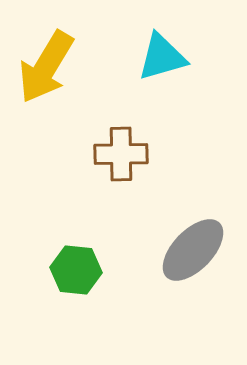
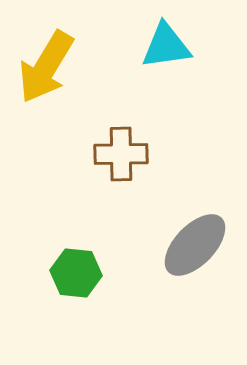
cyan triangle: moved 4 px right, 11 px up; rotated 8 degrees clockwise
gray ellipse: moved 2 px right, 5 px up
green hexagon: moved 3 px down
